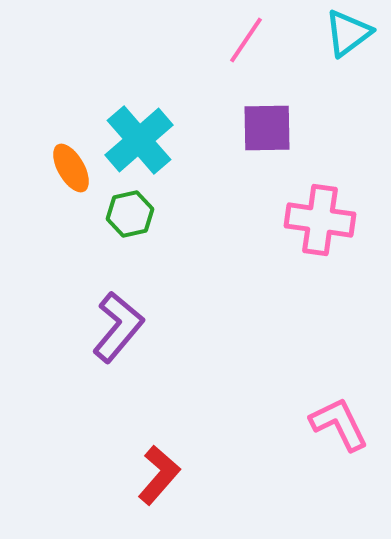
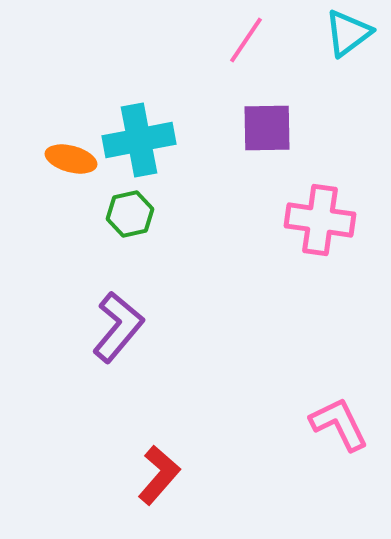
cyan cross: rotated 30 degrees clockwise
orange ellipse: moved 9 px up; rotated 45 degrees counterclockwise
